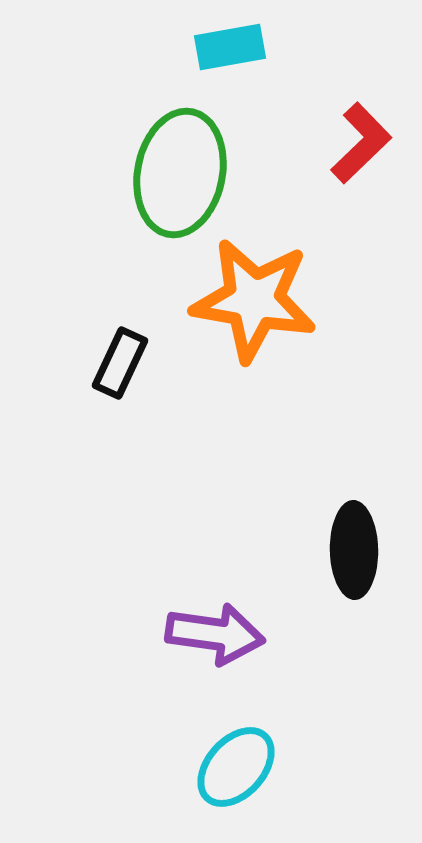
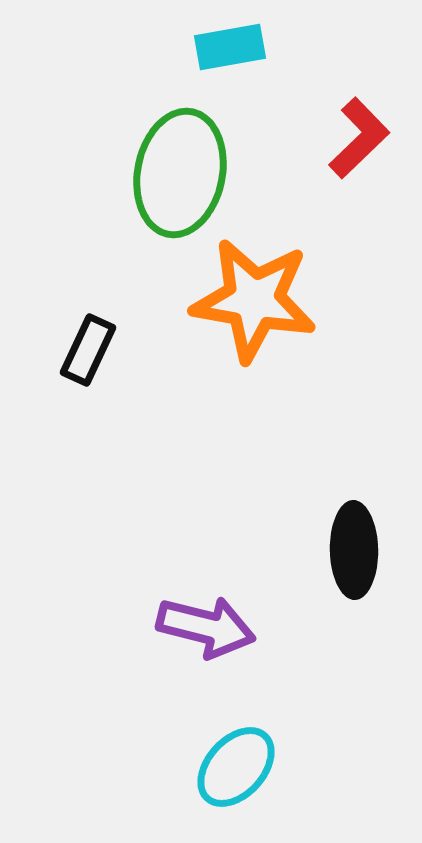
red L-shape: moved 2 px left, 5 px up
black rectangle: moved 32 px left, 13 px up
purple arrow: moved 9 px left, 7 px up; rotated 6 degrees clockwise
